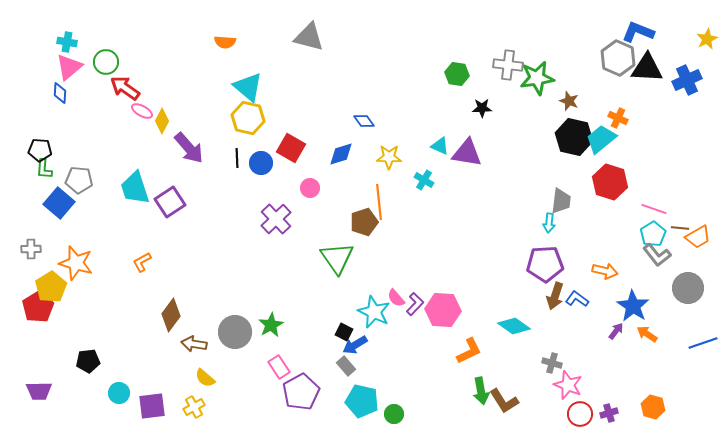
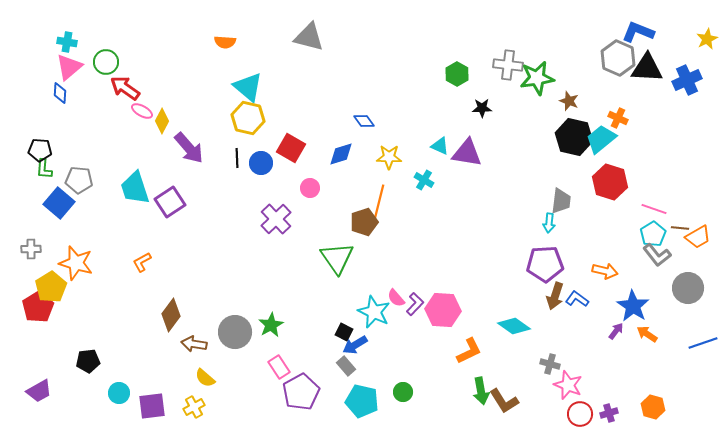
green hexagon at (457, 74): rotated 20 degrees clockwise
orange line at (379, 202): rotated 20 degrees clockwise
gray cross at (552, 363): moved 2 px left, 1 px down
purple trapezoid at (39, 391): rotated 28 degrees counterclockwise
green circle at (394, 414): moved 9 px right, 22 px up
